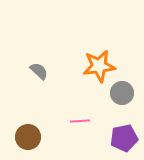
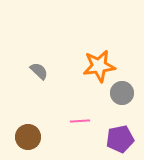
purple pentagon: moved 4 px left, 1 px down
